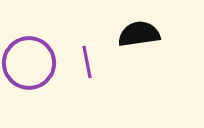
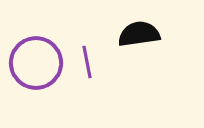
purple circle: moved 7 px right
